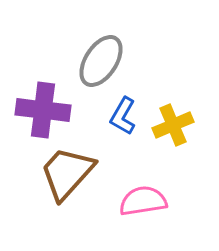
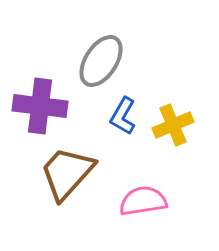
purple cross: moved 3 px left, 4 px up
